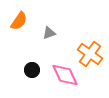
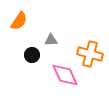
gray triangle: moved 2 px right, 7 px down; rotated 16 degrees clockwise
orange cross: rotated 20 degrees counterclockwise
black circle: moved 15 px up
